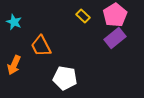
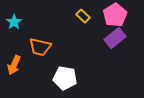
cyan star: rotated 14 degrees clockwise
orange trapezoid: moved 1 px left, 1 px down; rotated 50 degrees counterclockwise
